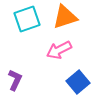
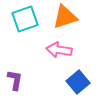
cyan square: moved 2 px left
pink arrow: rotated 35 degrees clockwise
purple L-shape: rotated 15 degrees counterclockwise
